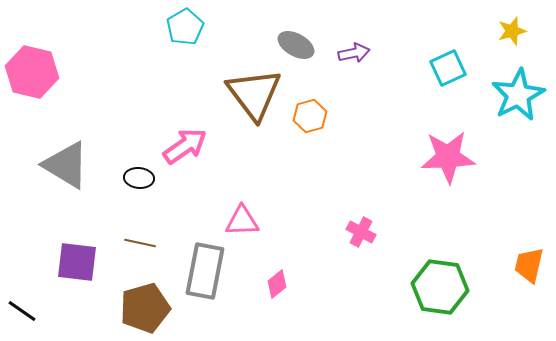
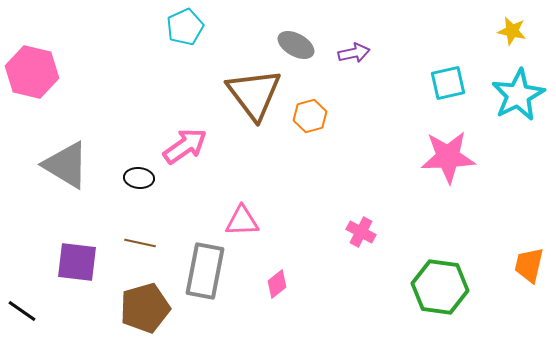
cyan pentagon: rotated 6 degrees clockwise
yellow star: rotated 28 degrees clockwise
cyan square: moved 15 px down; rotated 12 degrees clockwise
